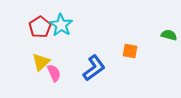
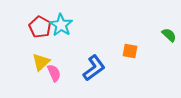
red pentagon: rotated 10 degrees counterclockwise
green semicircle: rotated 28 degrees clockwise
